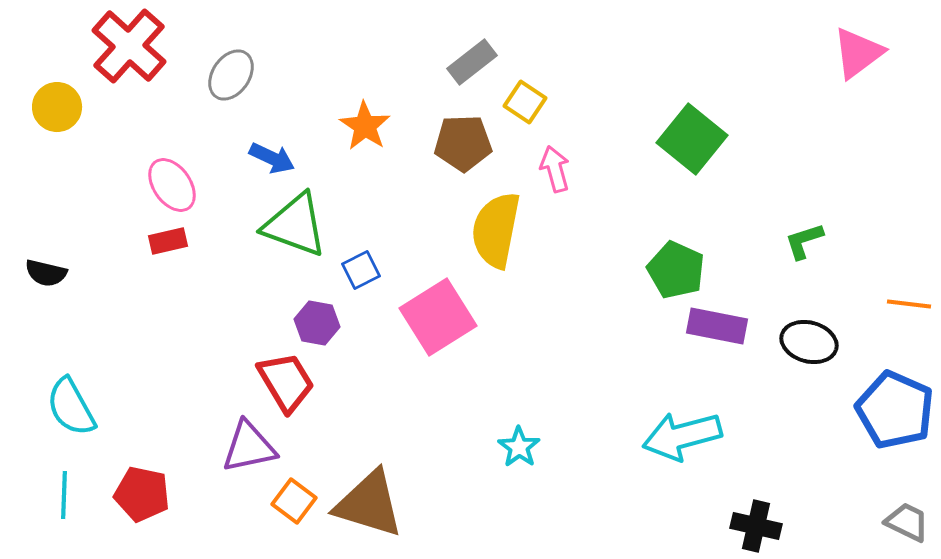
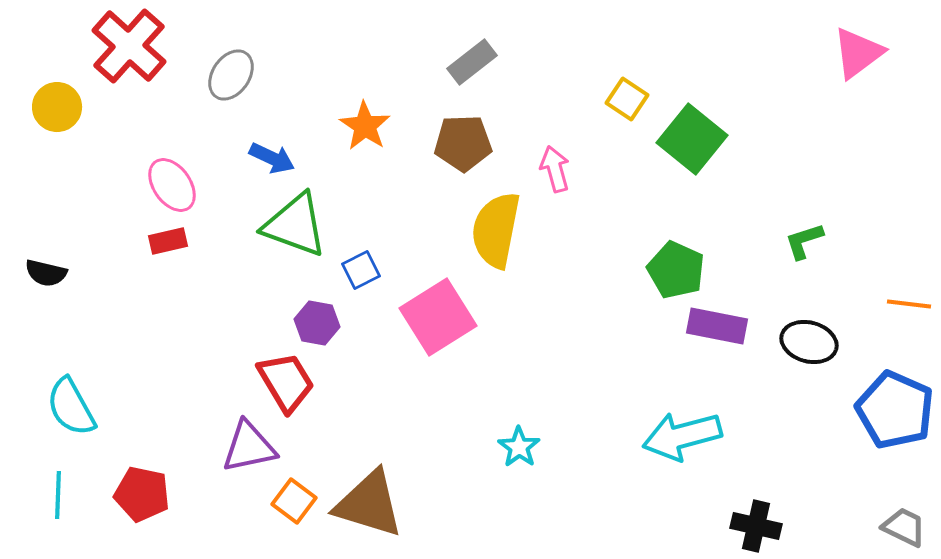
yellow square: moved 102 px right, 3 px up
cyan line: moved 6 px left
gray trapezoid: moved 3 px left, 5 px down
